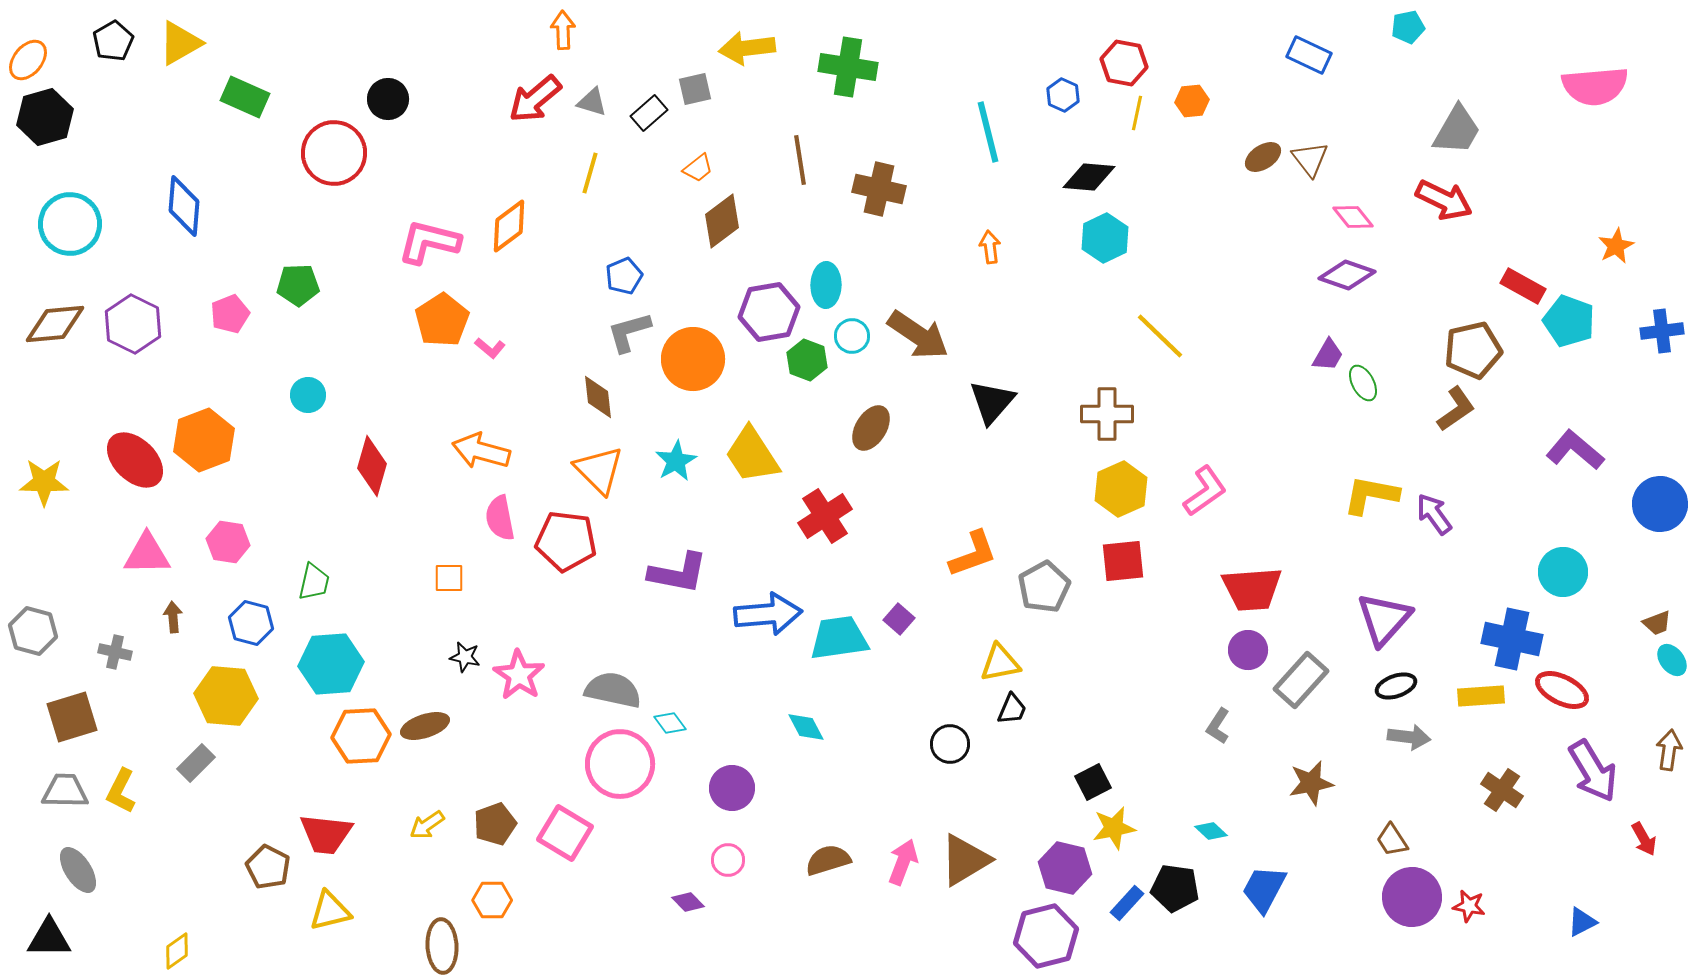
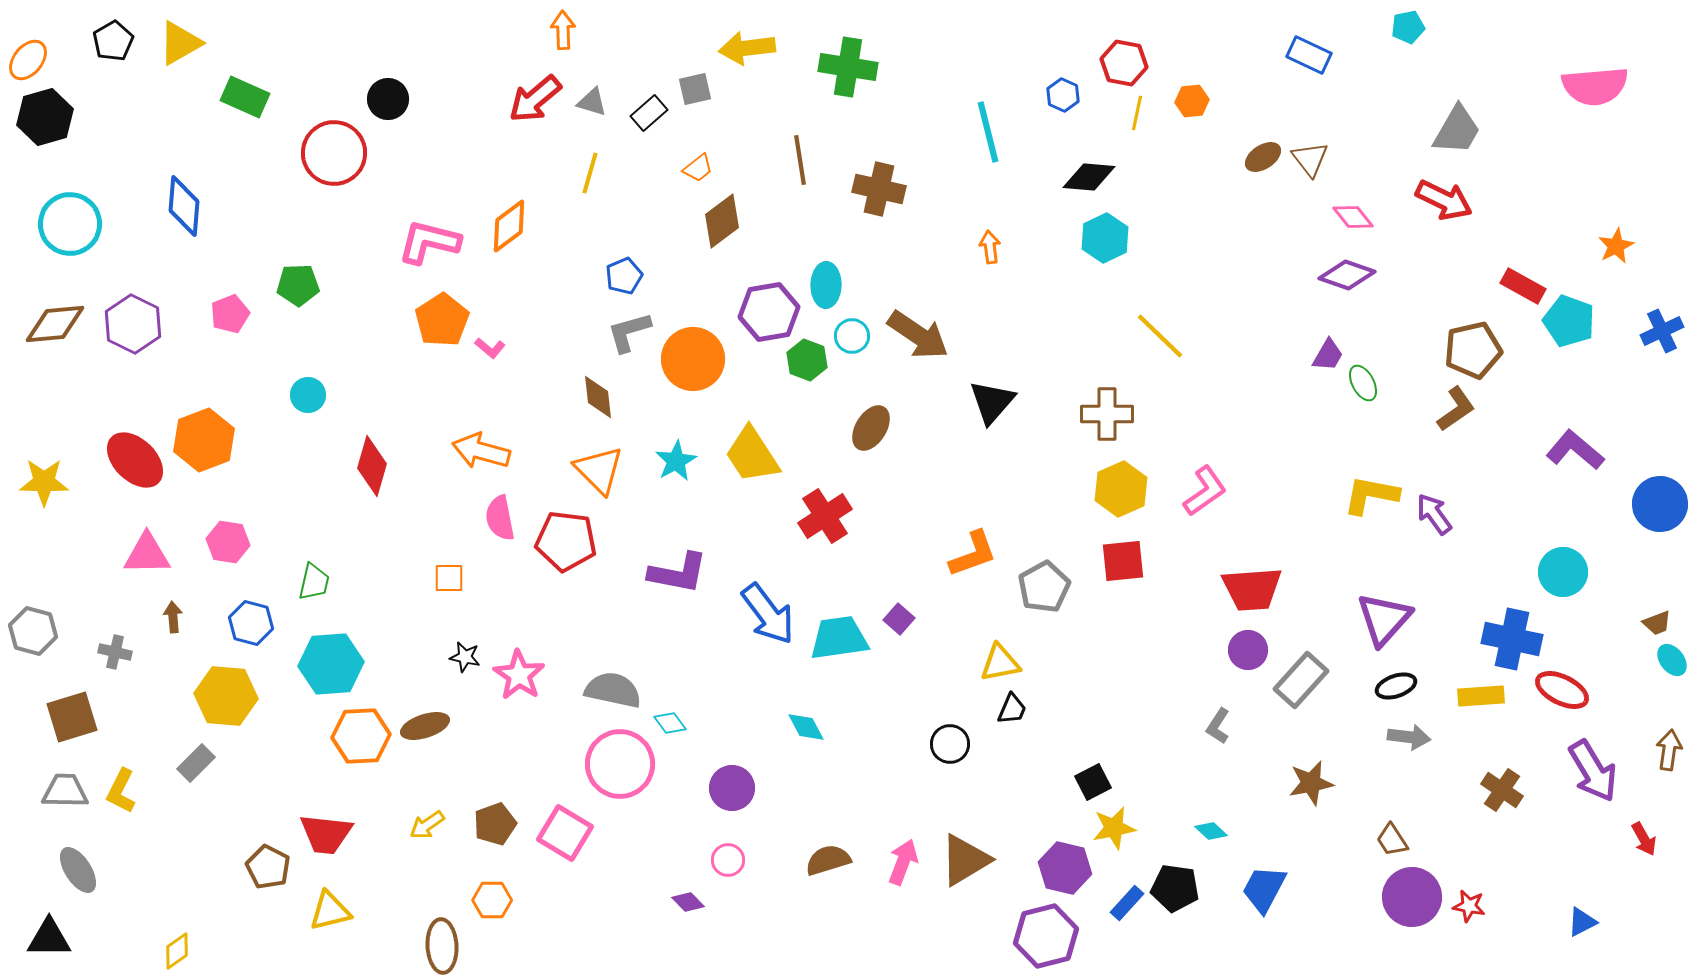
blue cross at (1662, 331): rotated 18 degrees counterclockwise
blue arrow at (768, 614): rotated 58 degrees clockwise
